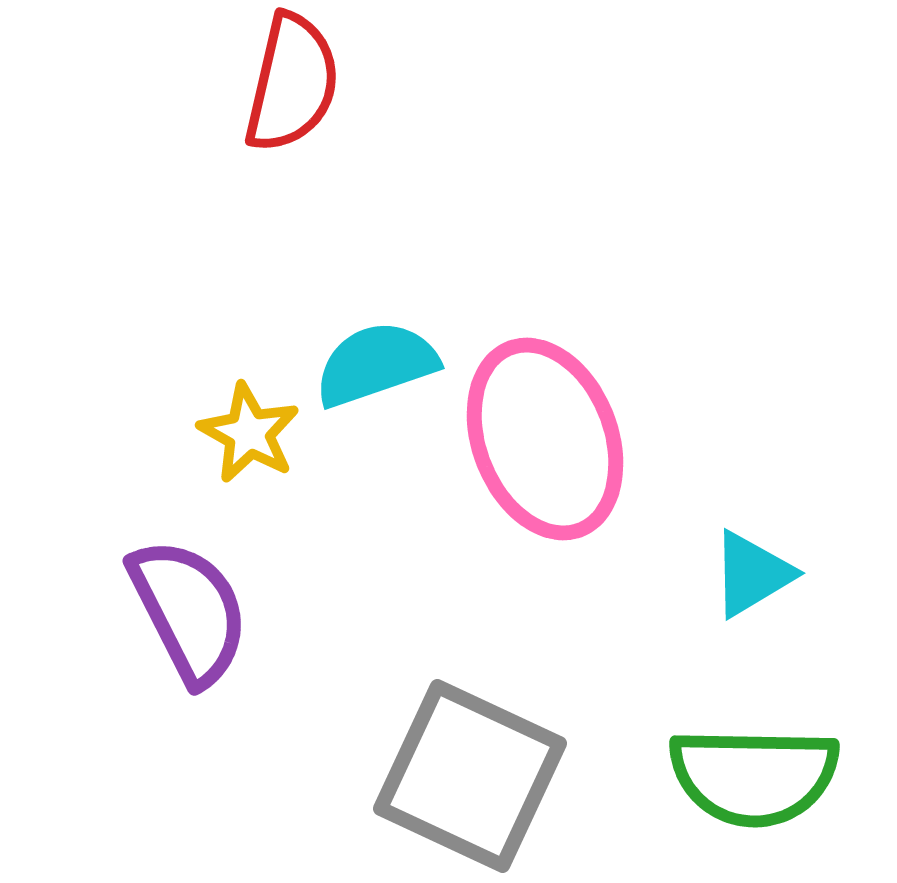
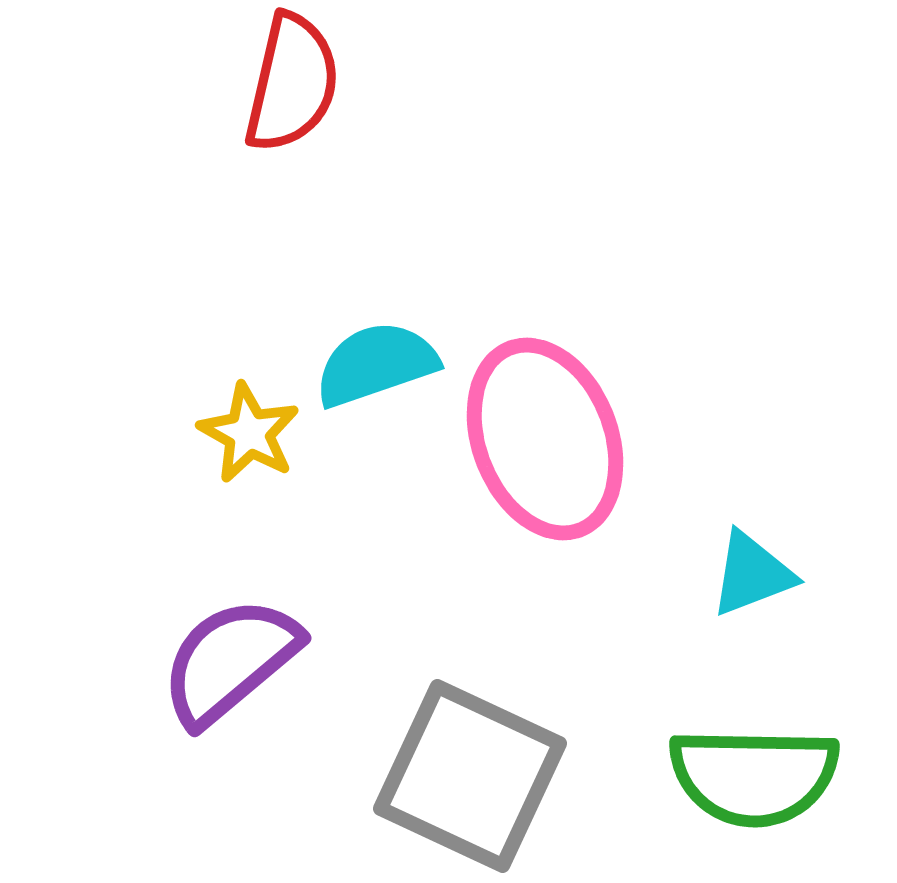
cyan triangle: rotated 10 degrees clockwise
purple semicircle: moved 41 px right, 50 px down; rotated 103 degrees counterclockwise
